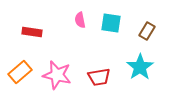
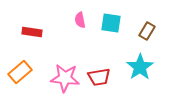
pink star: moved 8 px right, 3 px down; rotated 8 degrees counterclockwise
